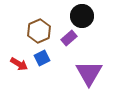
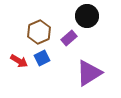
black circle: moved 5 px right
brown hexagon: moved 1 px down
red arrow: moved 3 px up
purple triangle: rotated 28 degrees clockwise
